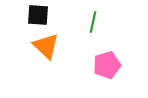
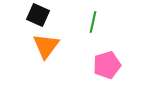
black square: rotated 20 degrees clockwise
orange triangle: rotated 24 degrees clockwise
